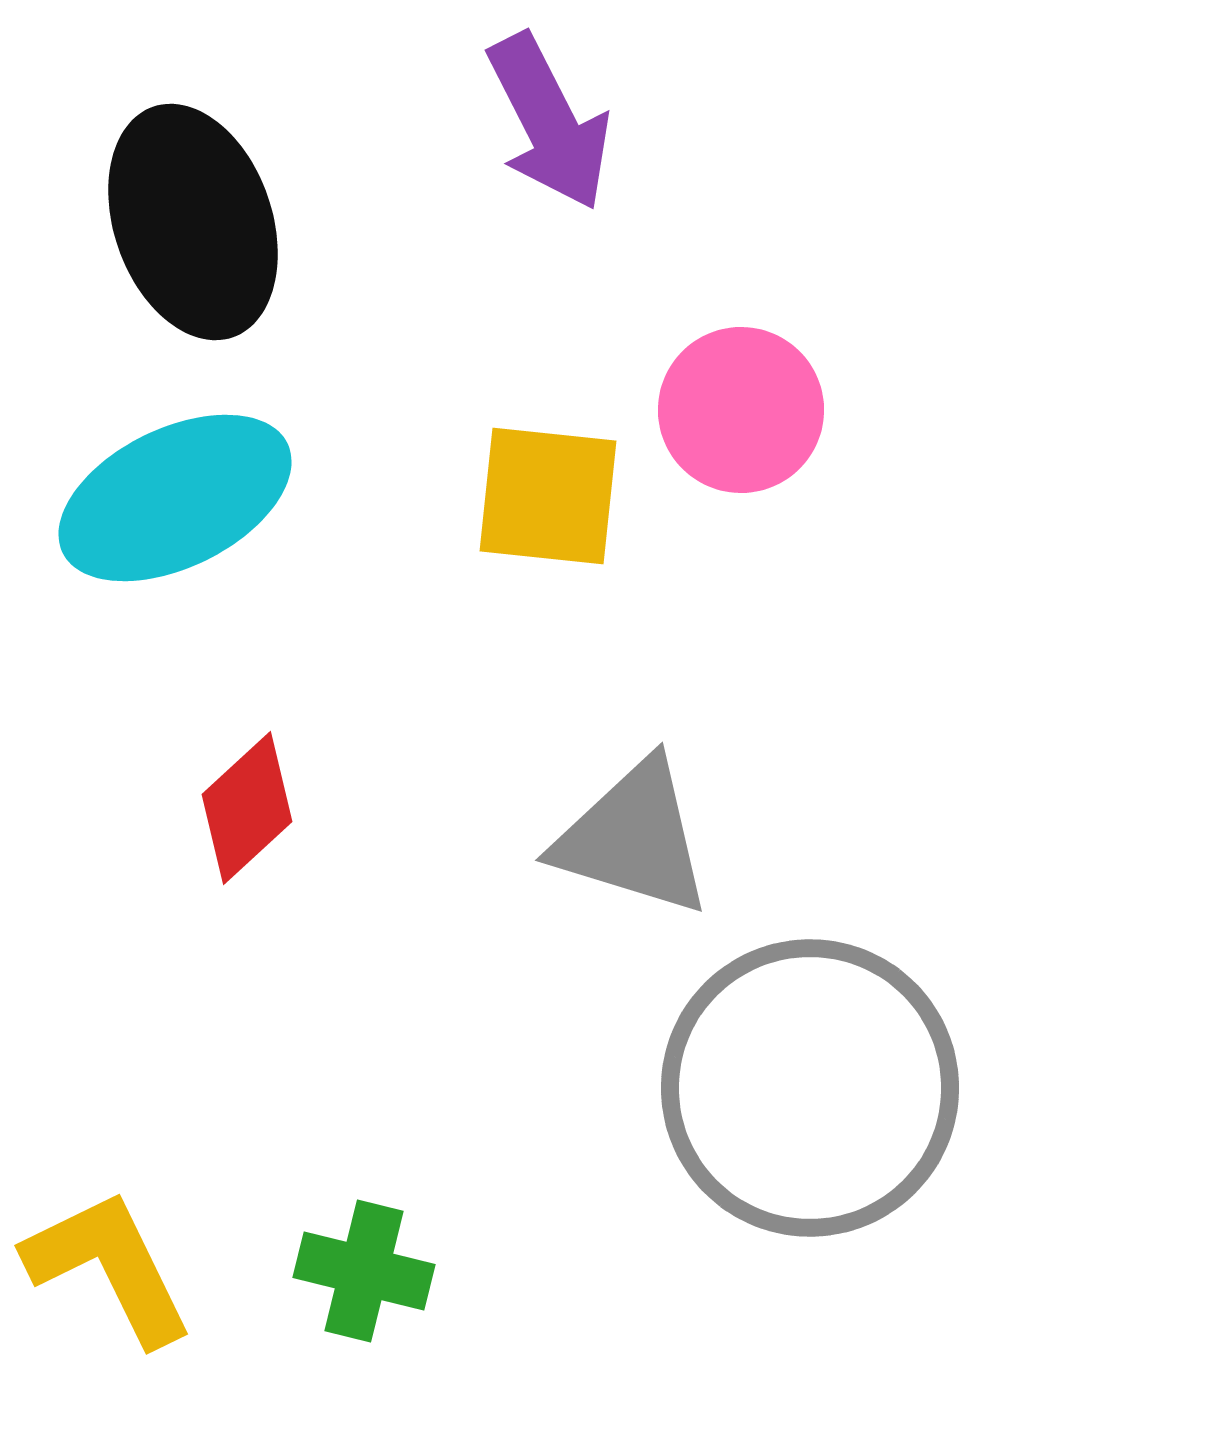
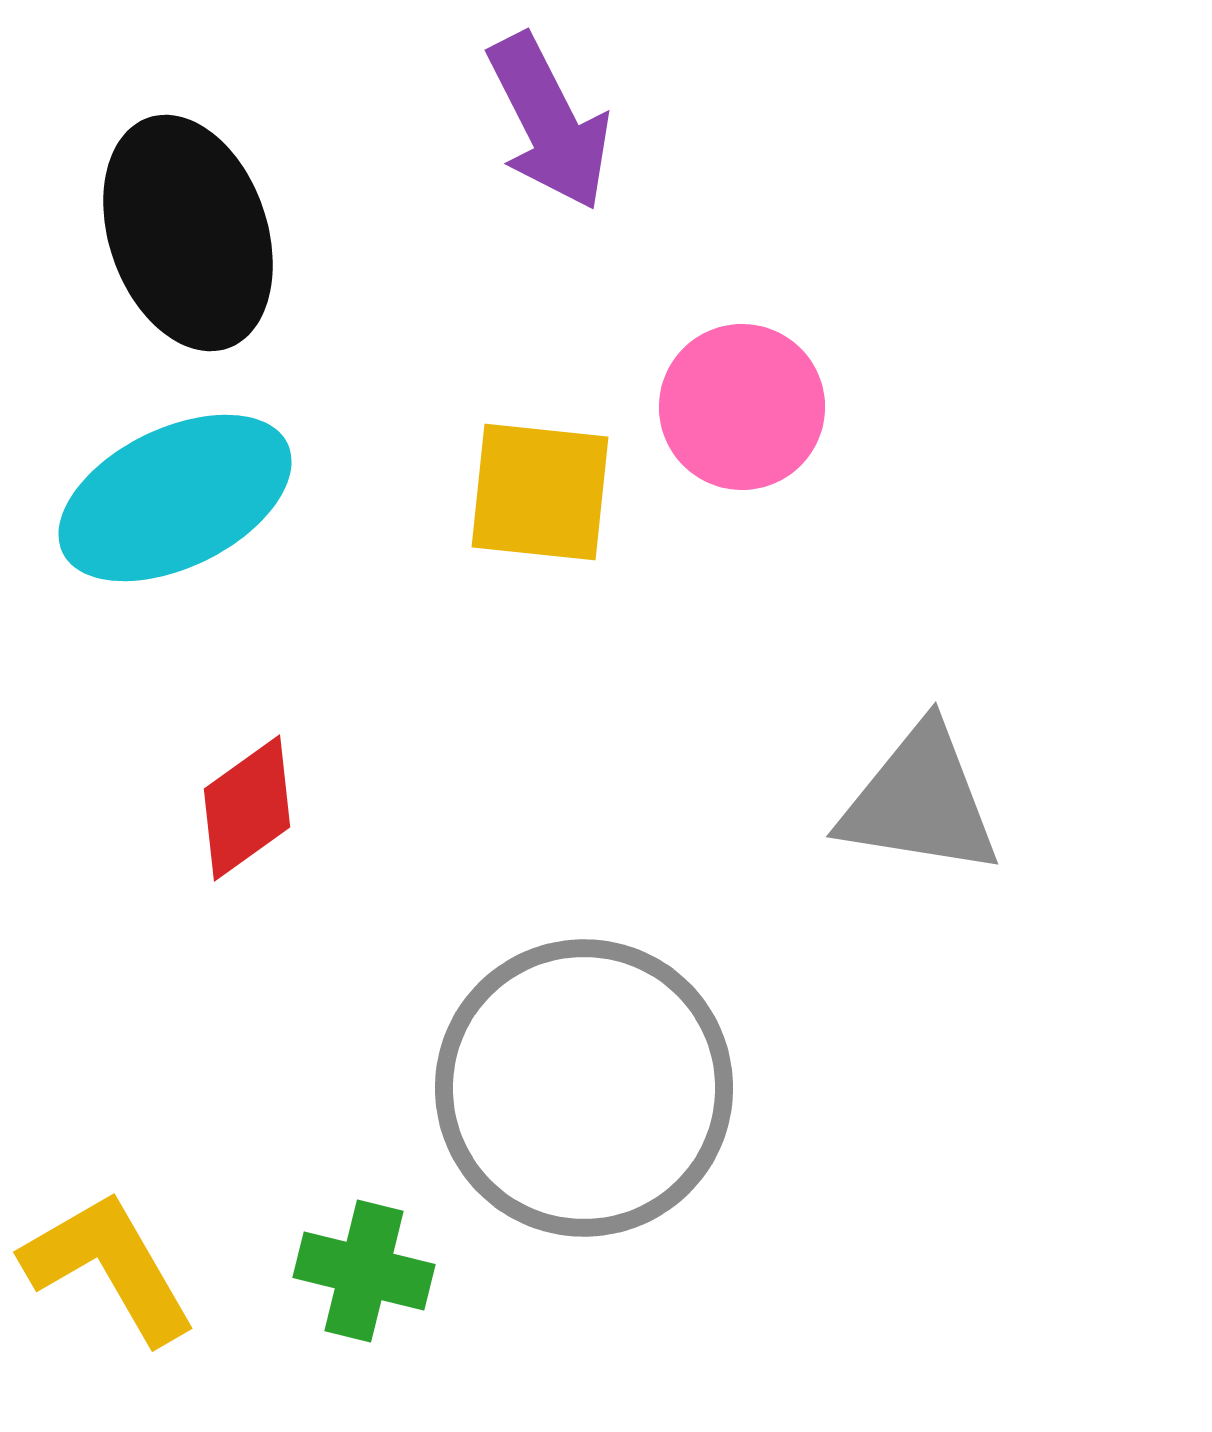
black ellipse: moved 5 px left, 11 px down
pink circle: moved 1 px right, 3 px up
yellow square: moved 8 px left, 4 px up
red diamond: rotated 7 degrees clockwise
gray triangle: moved 287 px right, 37 px up; rotated 8 degrees counterclockwise
gray circle: moved 226 px left
yellow L-shape: rotated 4 degrees counterclockwise
